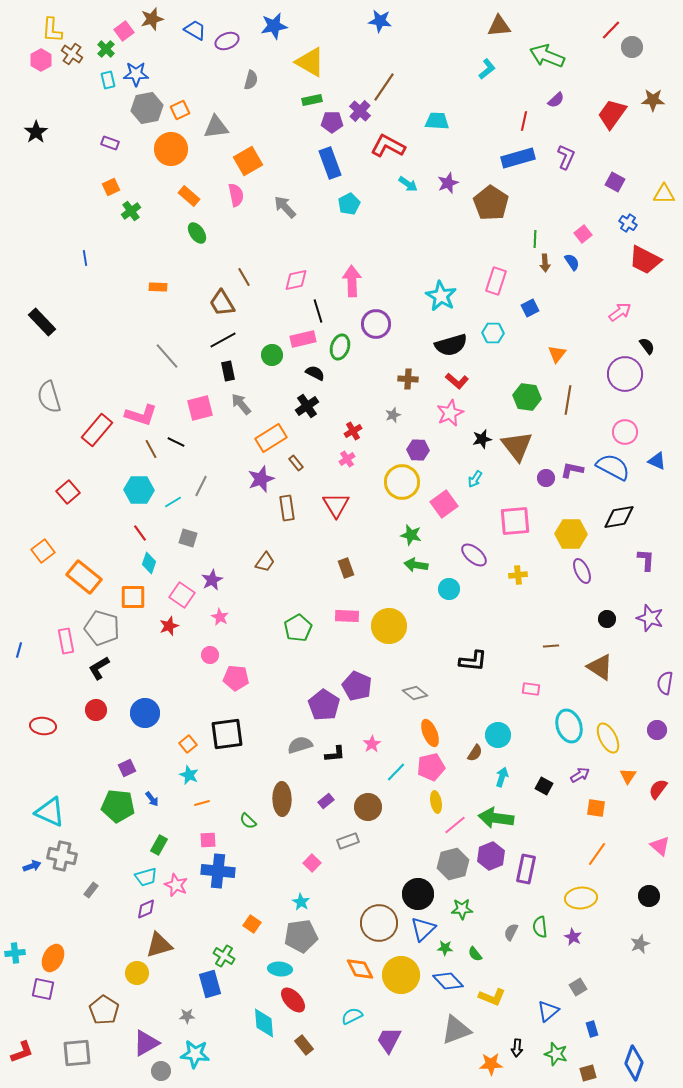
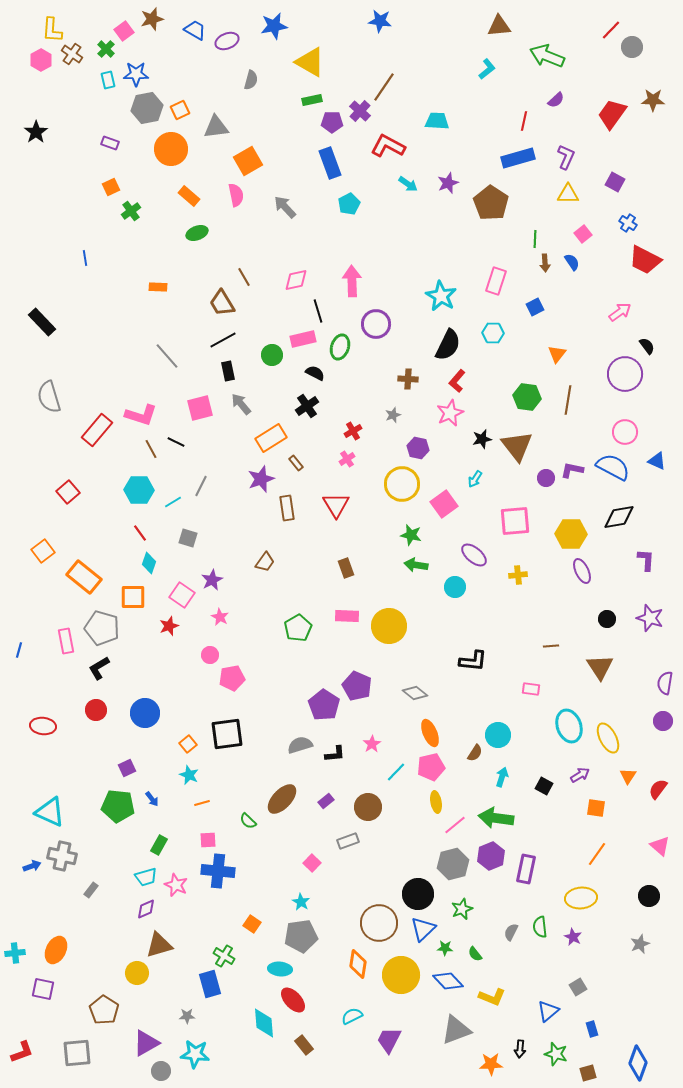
yellow triangle at (664, 194): moved 96 px left
green ellipse at (197, 233): rotated 75 degrees counterclockwise
blue square at (530, 308): moved 5 px right, 1 px up
black semicircle at (451, 345): moved 3 px left; rotated 48 degrees counterclockwise
red L-shape at (457, 381): rotated 90 degrees clockwise
purple hexagon at (418, 450): moved 2 px up; rotated 10 degrees clockwise
yellow circle at (402, 482): moved 2 px down
cyan circle at (449, 589): moved 6 px right, 2 px up
brown triangle at (600, 667): rotated 24 degrees clockwise
pink pentagon at (236, 678): moved 4 px left; rotated 15 degrees counterclockwise
purple circle at (657, 730): moved 6 px right, 9 px up
brown ellipse at (282, 799): rotated 44 degrees clockwise
green star at (462, 909): rotated 20 degrees counterclockwise
orange ellipse at (53, 958): moved 3 px right, 8 px up
orange diamond at (360, 969): moved 2 px left, 5 px up; rotated 36 degrees clockwise
black arrow at (517, 1048): moved 3 px right, 1 px down
blue diamond at (634, 1063): moved 4 px right
